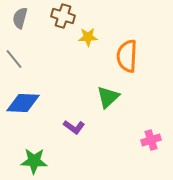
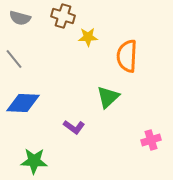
gray semicircle: rotated 90 degrees counterclockwise
